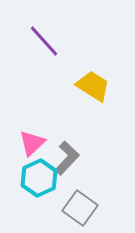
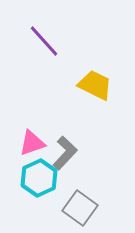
yellow trapezoid: moved 2 px right, 1 px up; rotated 6 degrees counterclockwise
pink triangle: rotated 24 degrees clockwise
gray L-shape: moved 2 px left, 5 px up
